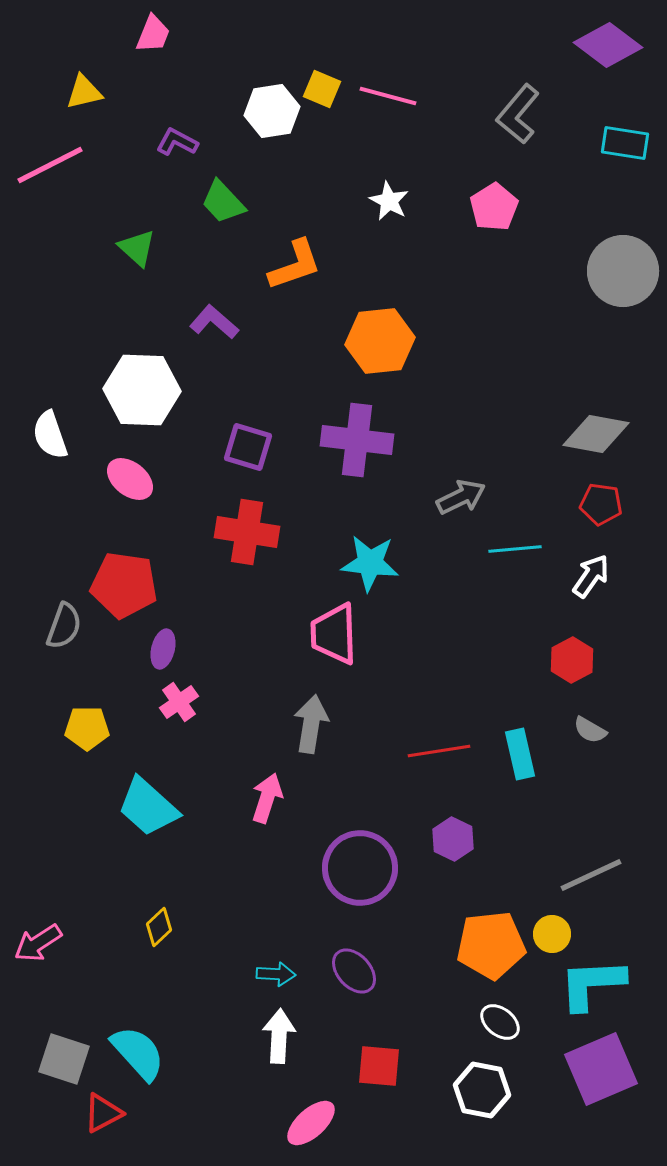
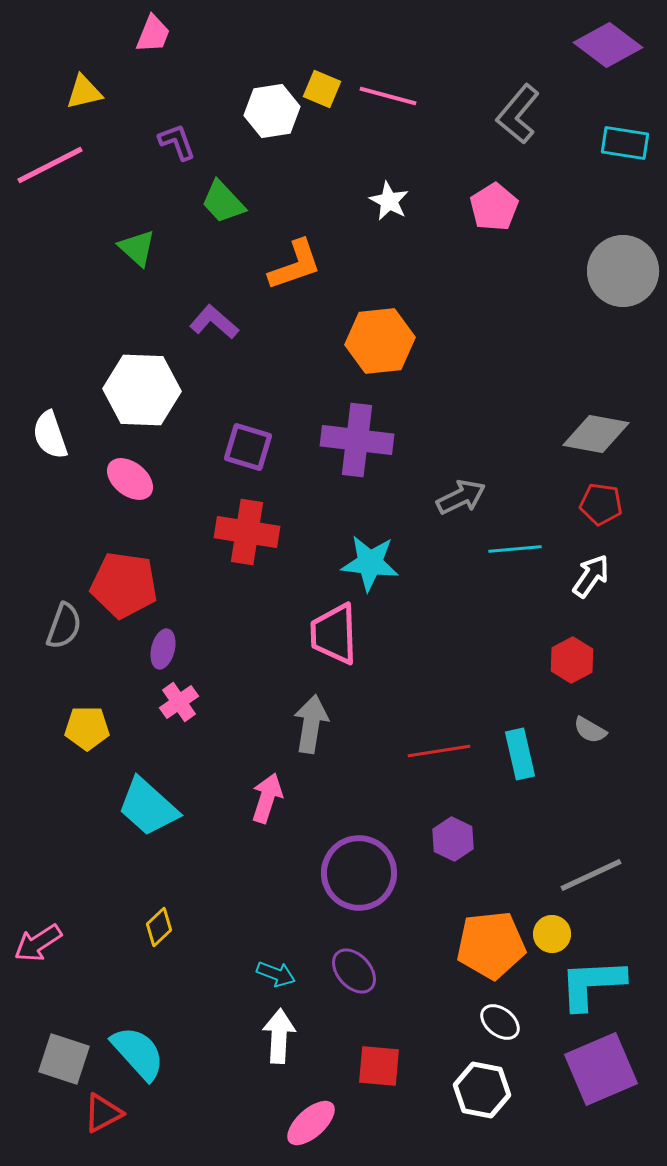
purple L-shape at (177, 142): rotated 42 degrees clockwise
purple circle at (360, 868): moved 1 px left, 5 px down
cyan arrow at (276, 974): rotated 18 degrees clockwise
